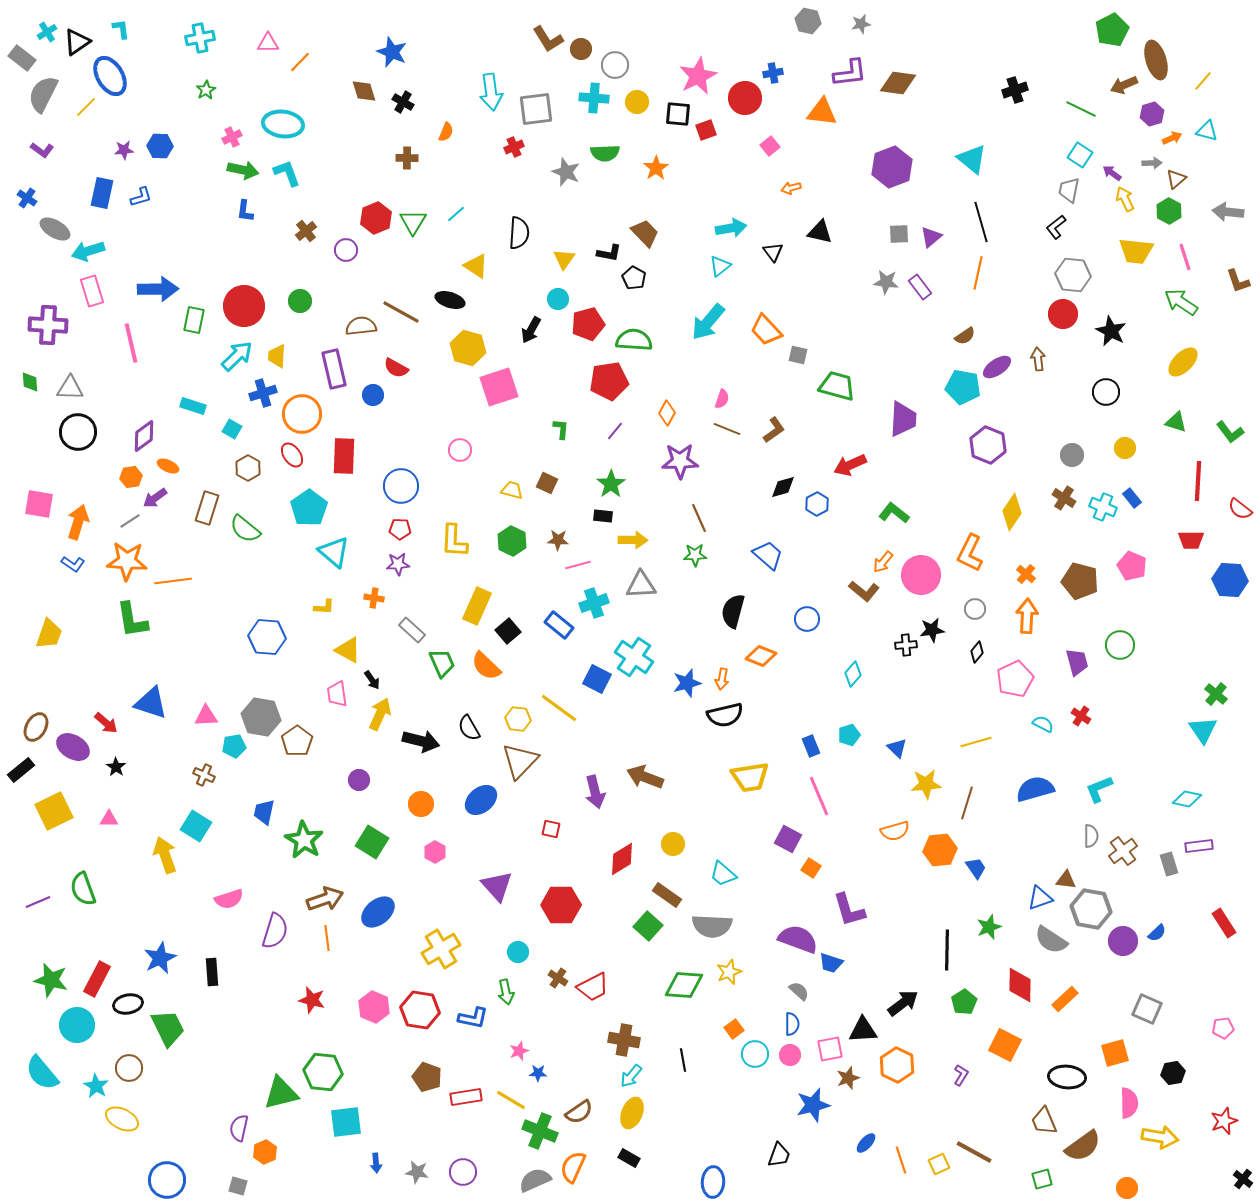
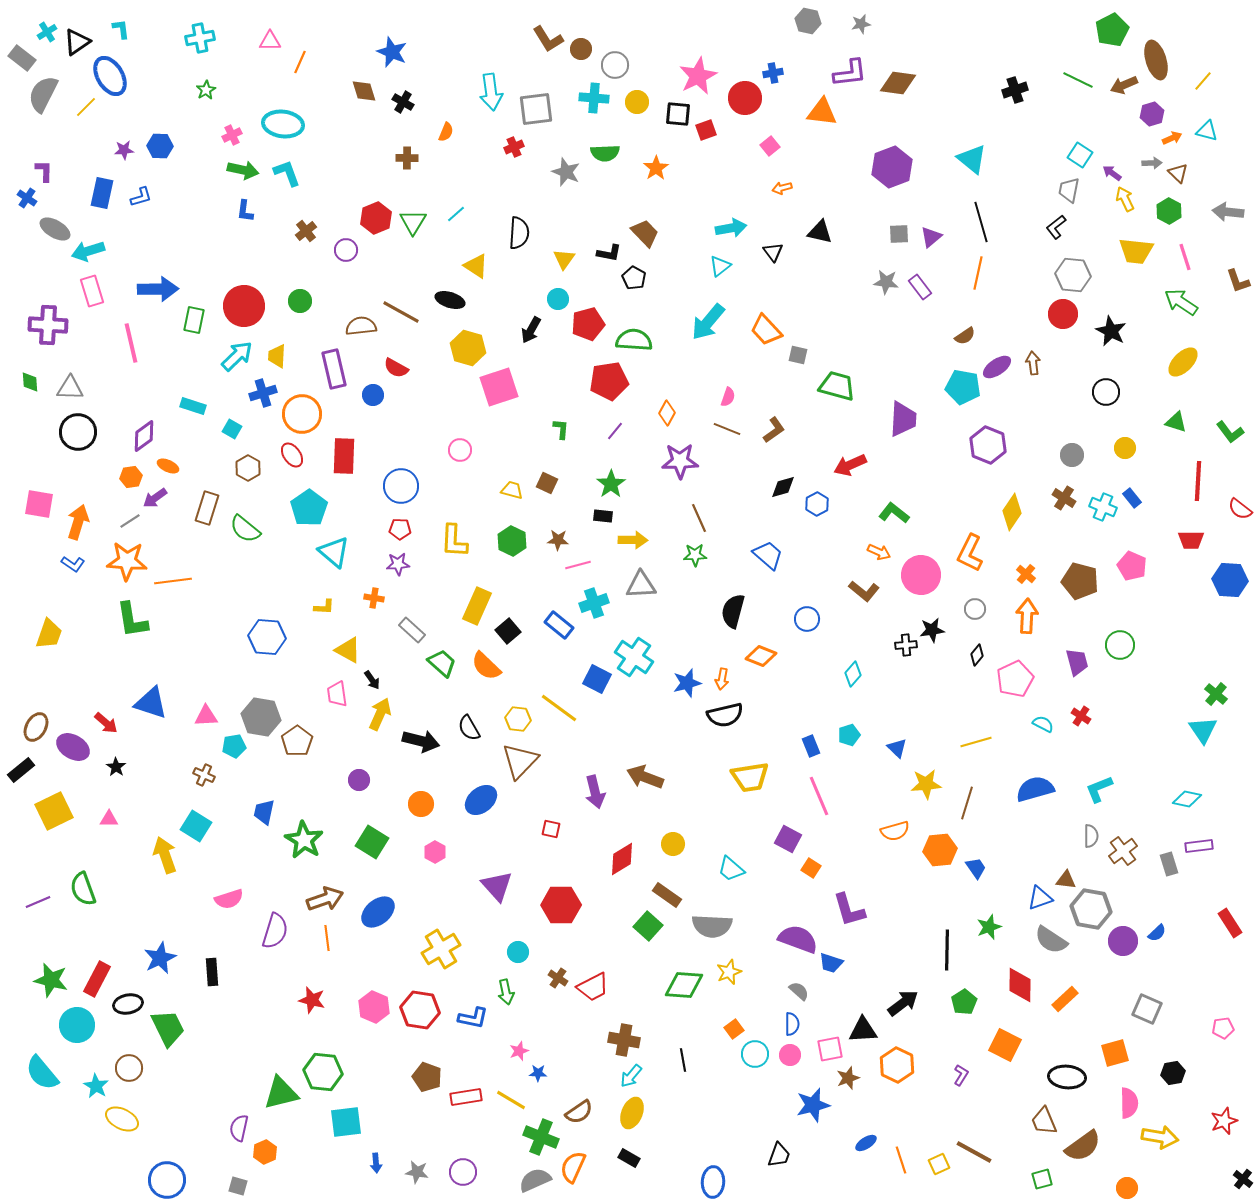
pink triangle at (268, 43): moved 2 px right, 2 px up
orange line at (300, 62): rotated 20 degrees counterclockwise
green line at (1081, 109): moved 3 px left, 29 px up
pink cross at (232, 137): moved 2 px up
purple L-shape at (42, 150): moved 2 px right, 21 px down; rotated 125 degrees counterclockwise
brown triangle at (1176, 179): moved 2 px right, 6 px up; rotated 35 degrees counterclockwise
orange arrow at (791, 188): moved 9 px left
brown arrow at (1038, 359): moved 5 px left, 4 px down
pink semicircle at (722, 399): moved 6 px right, 2 px up
orange arrow at (883, 562): moved 4 px left, 10 px up; rotated 105 degrees counterclockwise
black diamond at (977, 652): moved 3 px down
green trapezoid at (442, 663): rotated 24 degrees counterclockwise
cyan trapezoid at (723, 874): moved 8 px right, 5 px up
red rectangle at (1224, 923): moved 6 px right
green cross at (540, 1131): moved 1 px right, 6 px down
blue ellipse at (866, 1143): rotated 15 degrees clockwise
